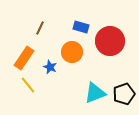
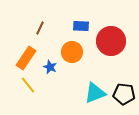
blue rectangle: moved 1 px up; rotated 14 degrees counterclockwise
red circle: moved 1 px right
orange rectangle: moved 2 px right
black pentagon: rotated 25 degrees clockwise
